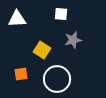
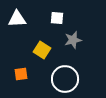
white square: moved 4 px left, 4 px down
white circle: moved 8 px right
